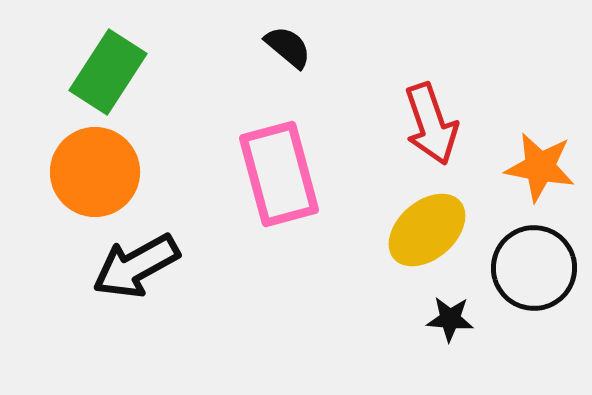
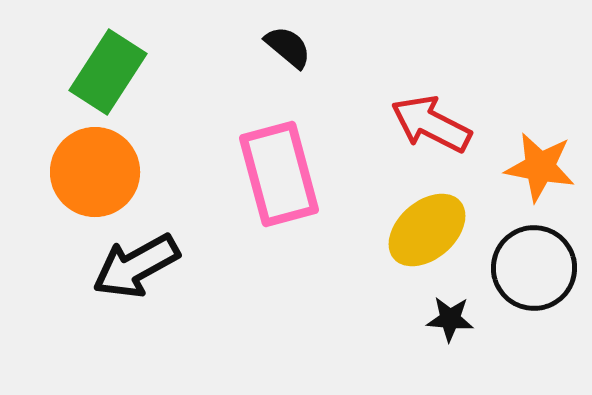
red arrow: rotated 136 degrees clockwise
